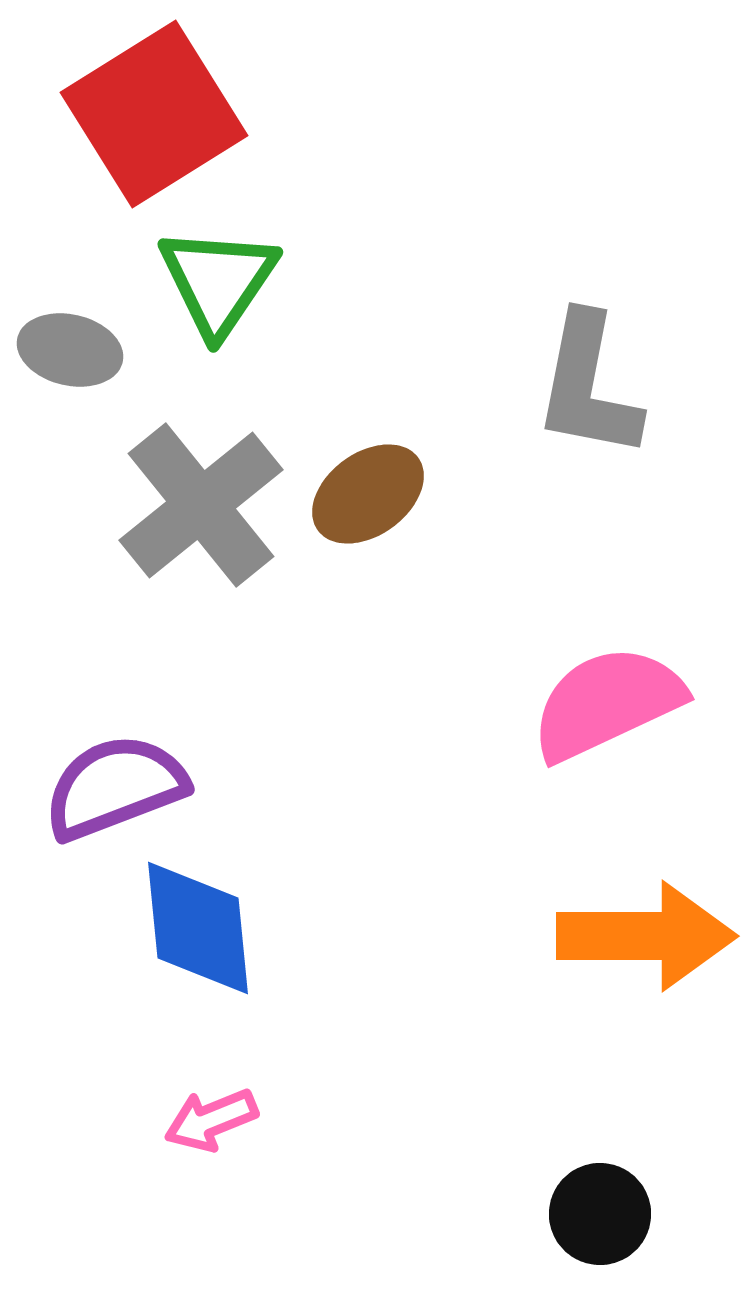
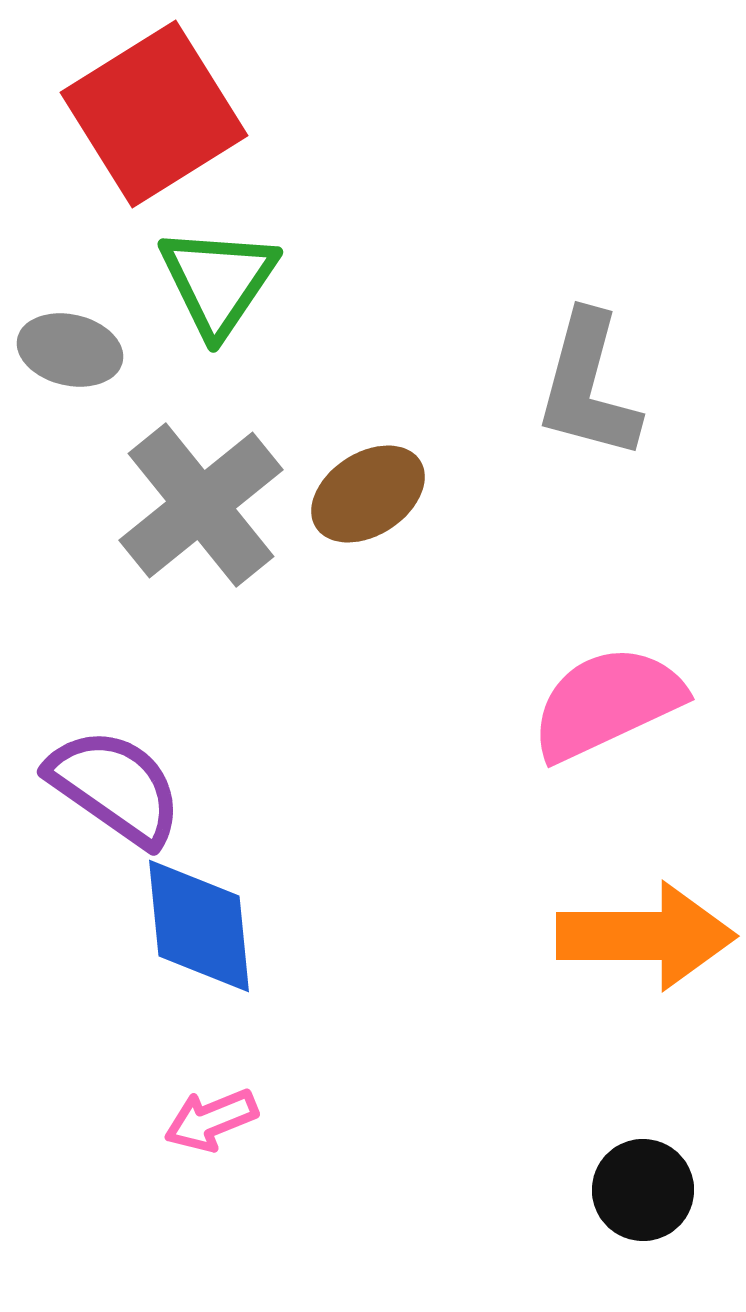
gray L-shape: rotated 4 degrees clockwise
brown ellipse: rotated 3 degrees clockwise
purple semicircle: rotated 56 degrees clockwise
blue diamond: moved 1 px right, 2 px up
black circle: moved 43 px right, 24 px up
